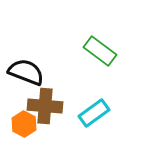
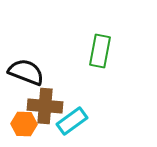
green rectangle: rotated 64 degrees clockwise
cyan rectangle: moved 22 px left, 8 px down
orange hexagon: rotated 25 degrees counterclockwise
